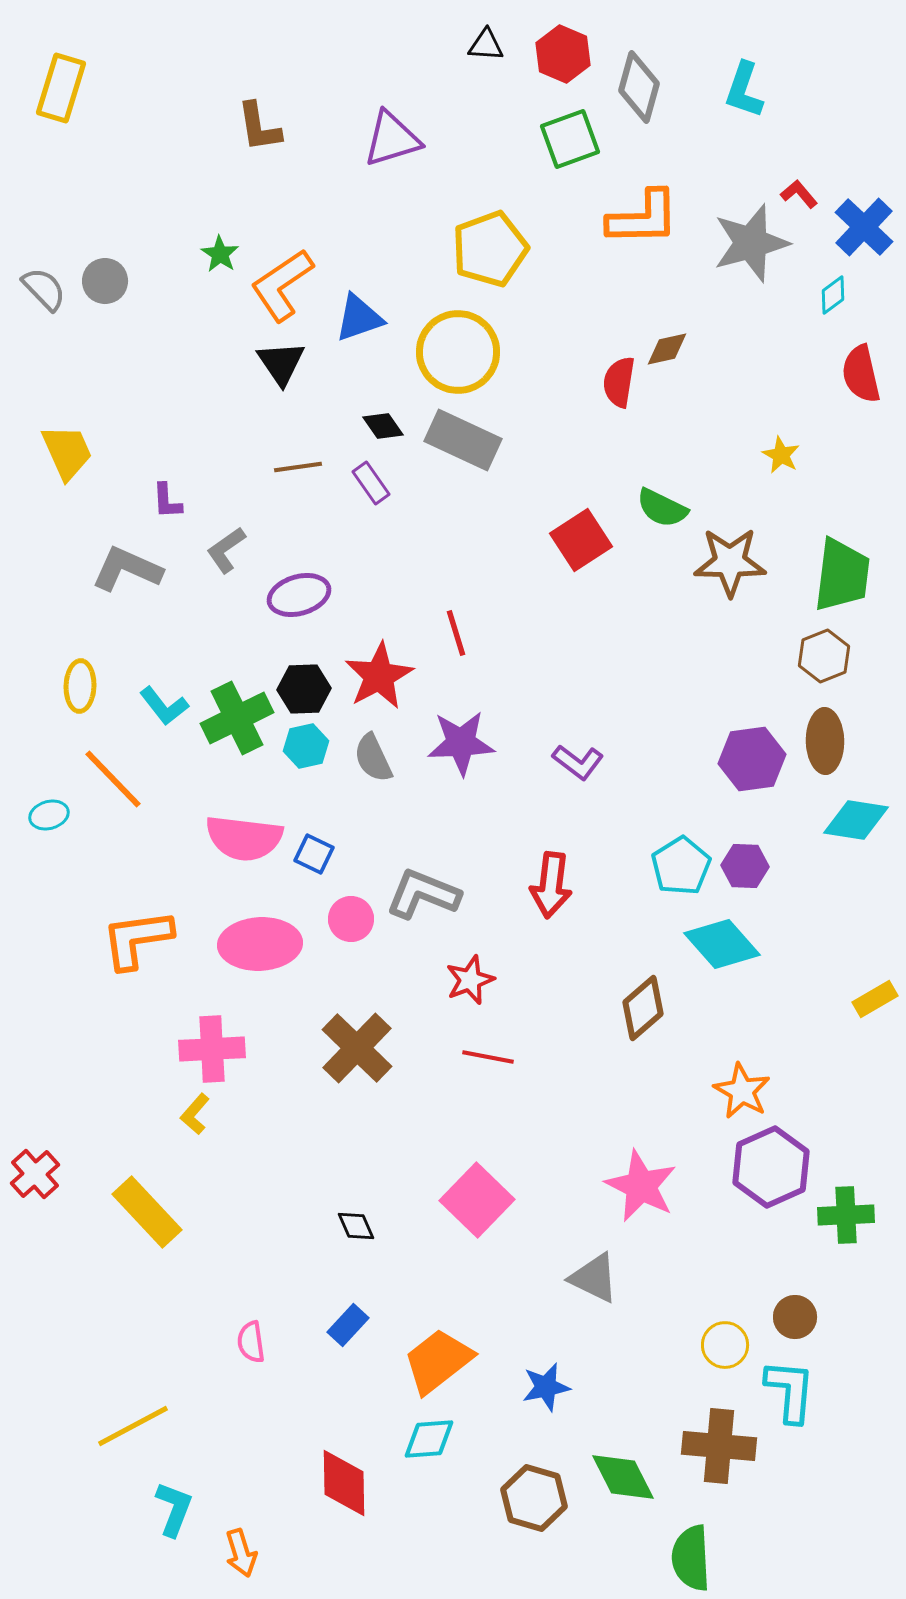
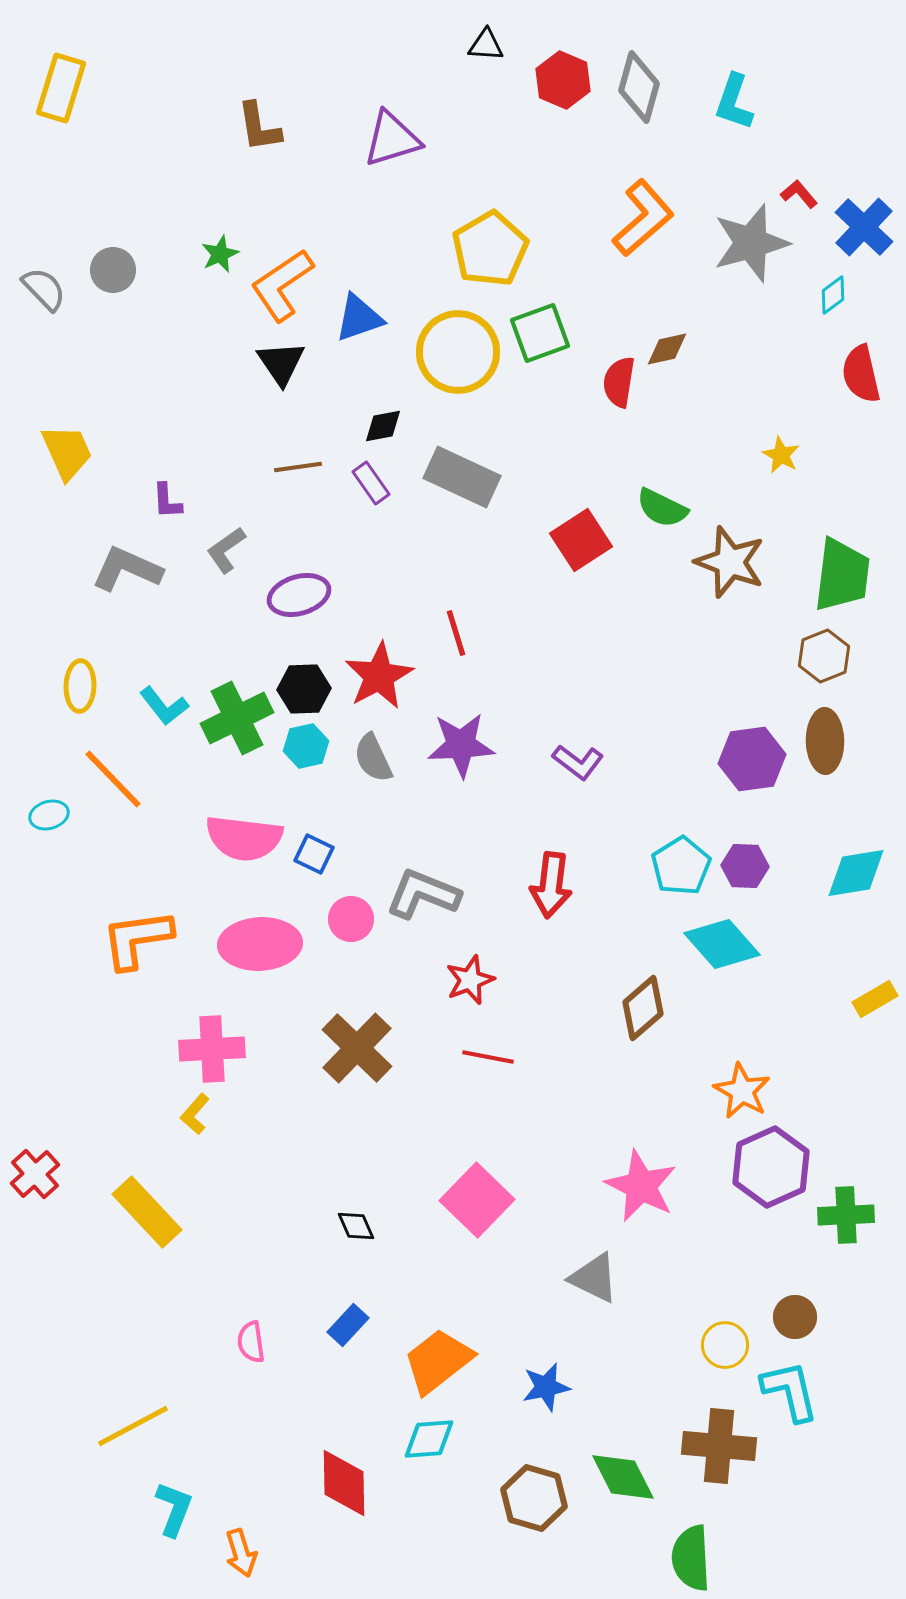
red hexagon at (563, 54): moved 26 px down
cyan L-shape at (744, 90): moved 10 px left, 12 px down
green square at (570, 139): moved 30 px left, 194 px down
orange L-shape at (643, 218): rotated 40 degrees counterclockwise
yellow pentagon at (490, 249): rotated 10 degrees counterclockwise
green star at (220, 254): rotated 15 degrees clockwise
gray circle at (105, 281): moved 8 px right, 11 px up
black diamond at (383, 426): rotated 66 degrees counterclockwise
gray rectangle at (463, 440): moved 1 px left, 37 px down
brown star at (730, 562): rotated 20 degrees clockwise
purple star at (461, 743): moved 2 px down
cyan diamond at (856, 820): moved 53 px down; rotated 18 degrees counterclockwise
cyan L-shape at (790, 1391): rotated 18 degrees counterclockwise
